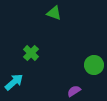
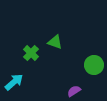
green triangle: moved 1 px right, 29 px down
